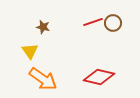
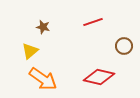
brown circle: moved 11 px right, 23 px down
yellow triangle: rotated 24 degrees clockwise
